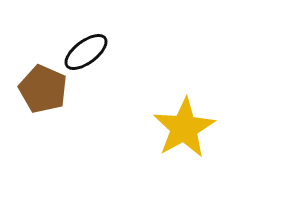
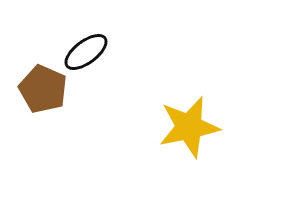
yellow star: moved 5 px right, 1 px up; rotated 18 degrees clockwise
